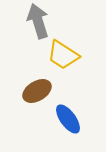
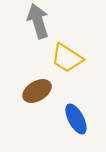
yellow trapezoid: moved 4 px right, 3 px down
blue ellipse: moved 8 px right; rotated 8 degrees clockwise
